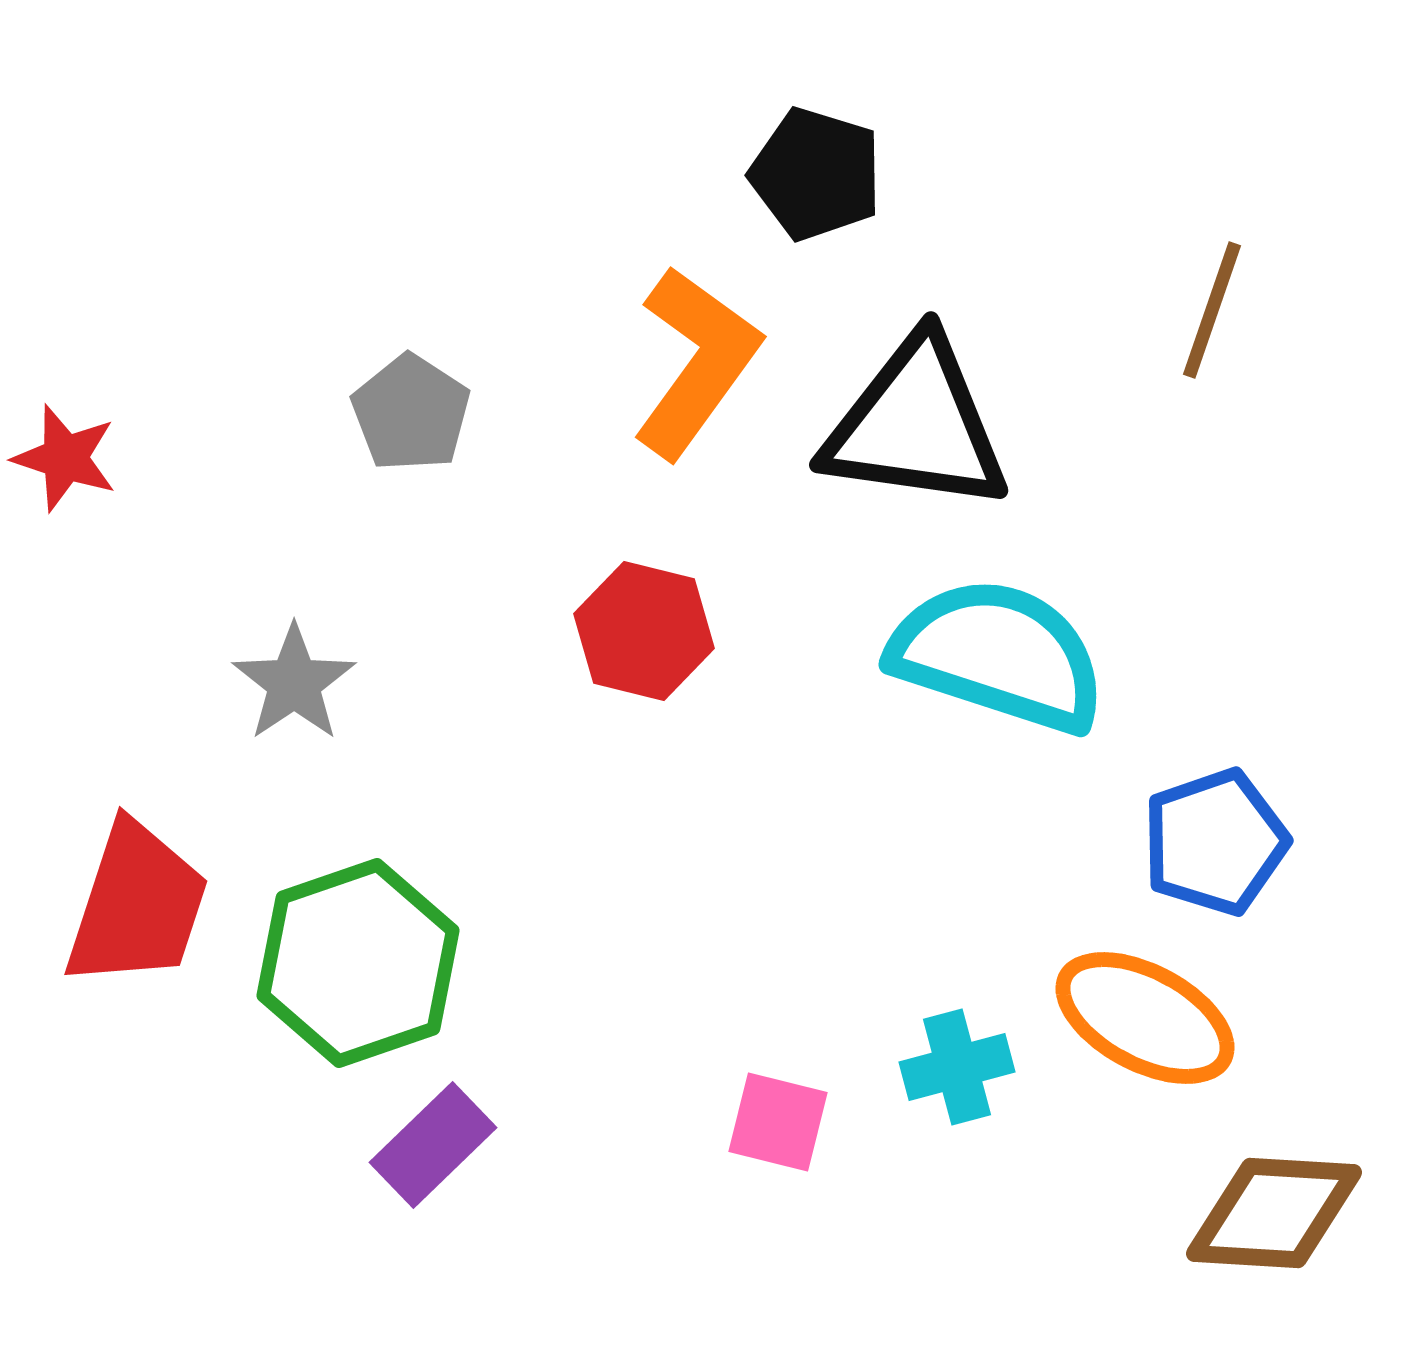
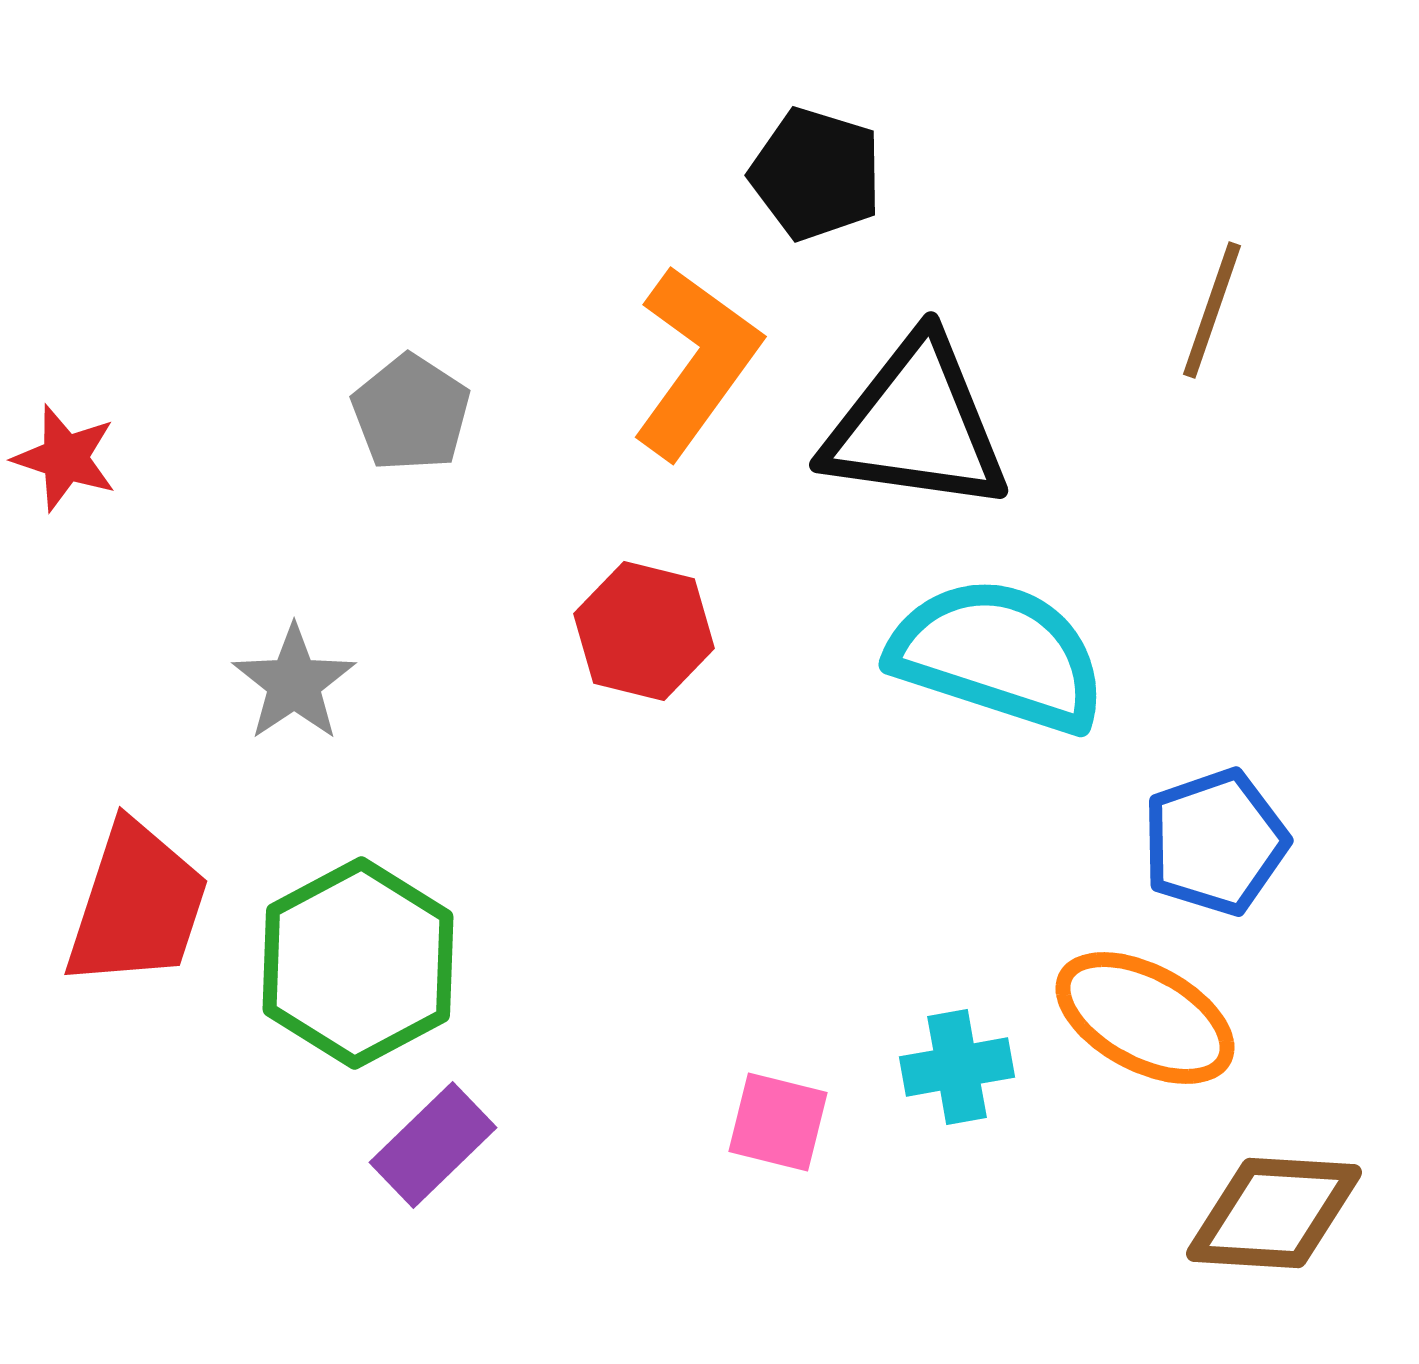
green hexagon: rotated 9 degrees counterclockwise
cyan cross: rotated 5 degrees clockwise
